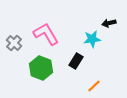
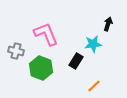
black arrow: moved 1 px left, 1 px down; rotated 120 degrees clockwise
pink L-shape: rotated 8 degrees clockwise
cyan star: moved 1 px right, 5 px down
gray cross: moved 2 px right, 8 px down; rotated 28 degrees counterclockwise
